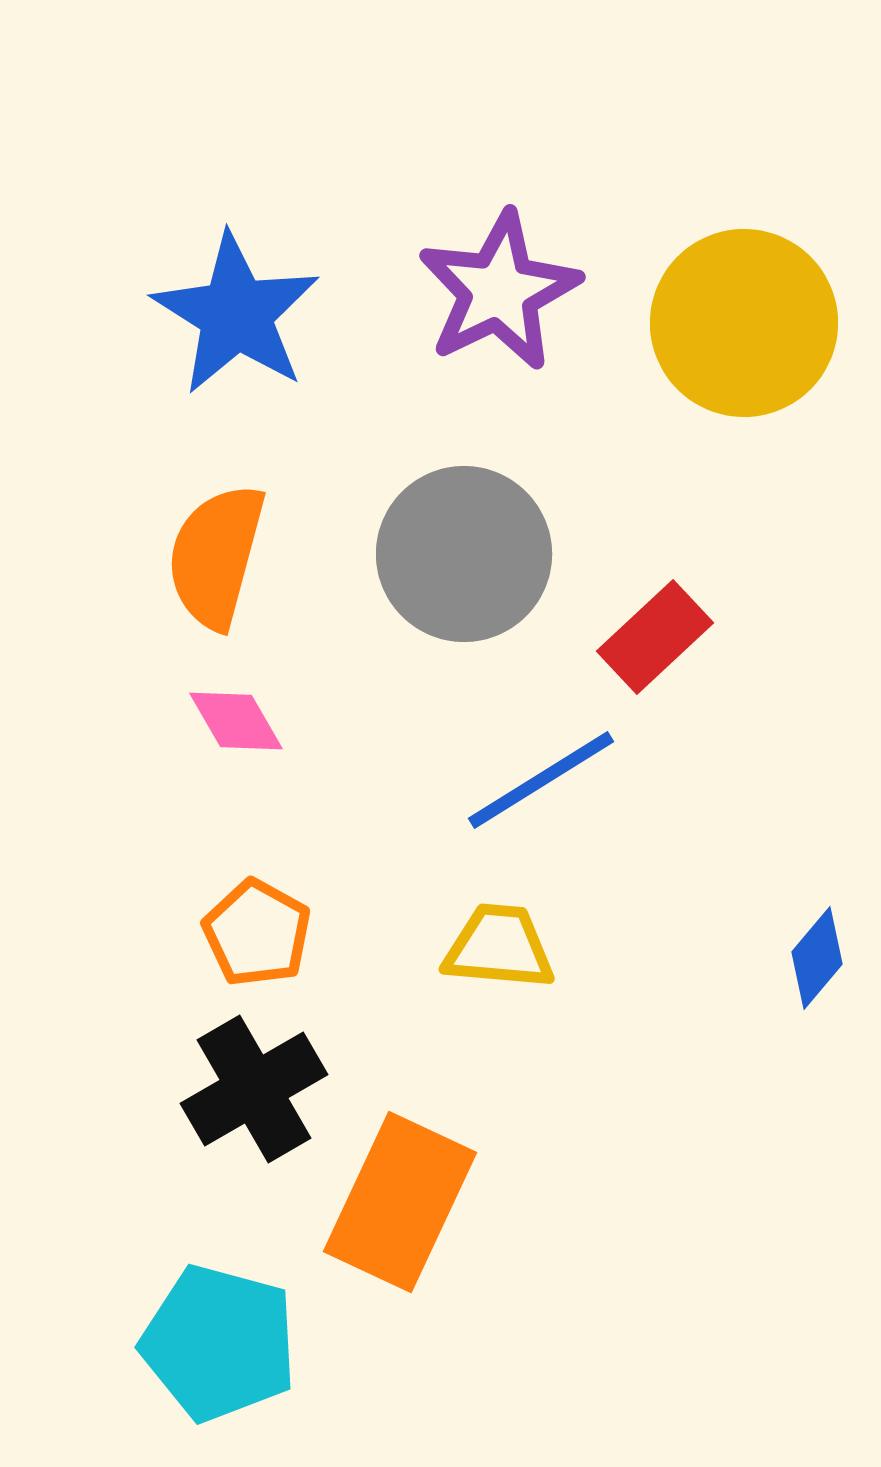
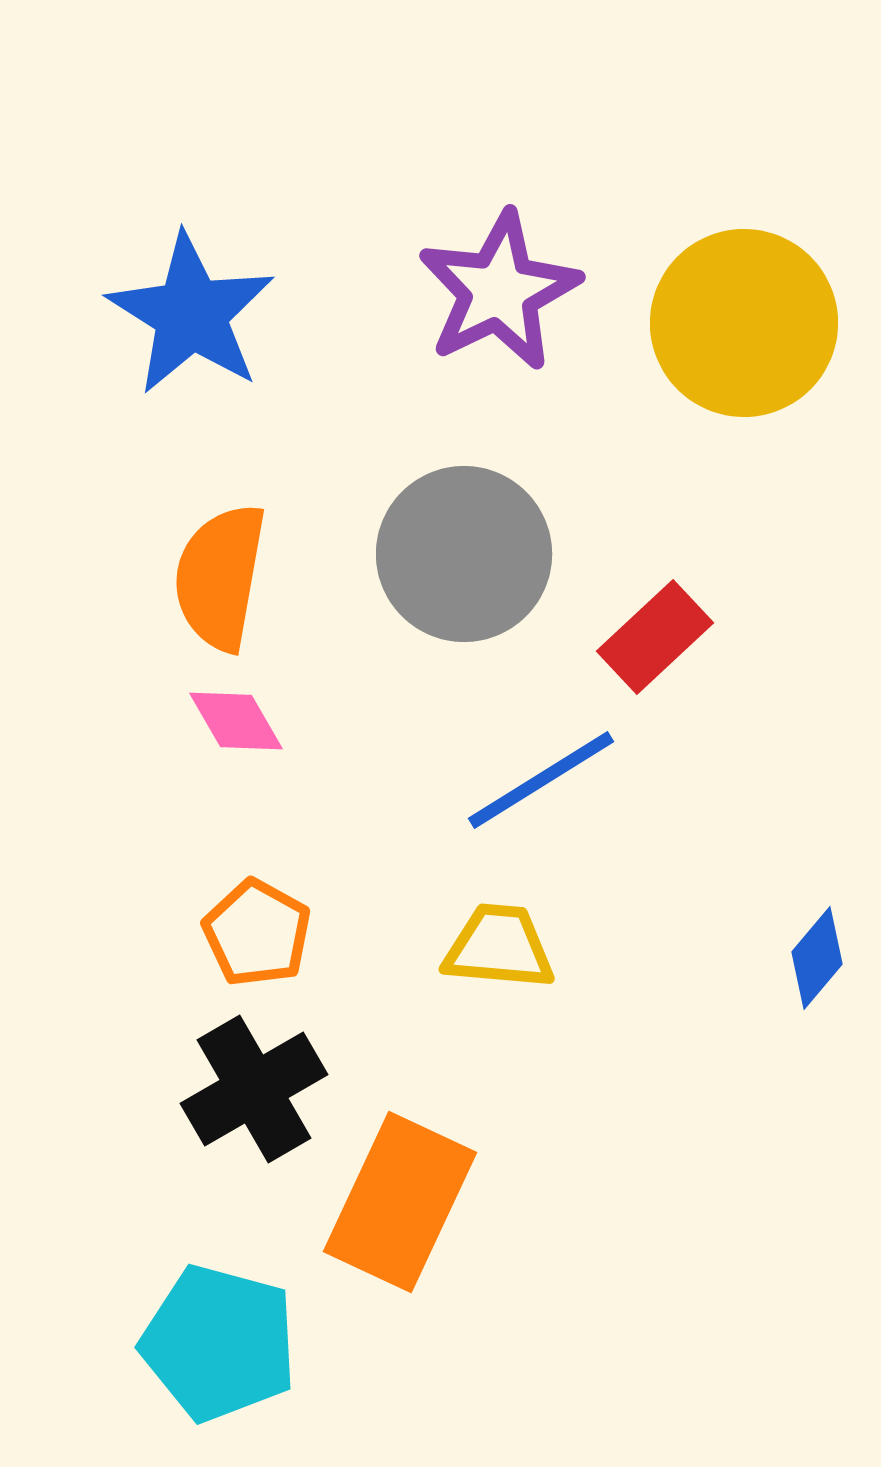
blue star: moved 45 px left
orange semicircle: moved 4 px right, 21 px down; rotated 5 degrees counterclockwise
